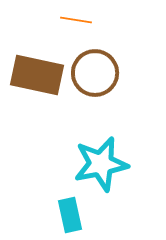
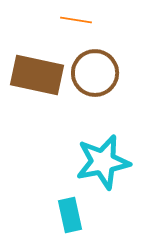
cyan star: moved 2 px right, 2 px up
